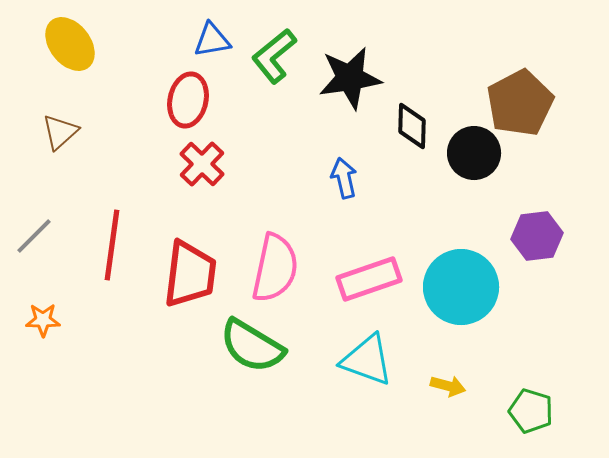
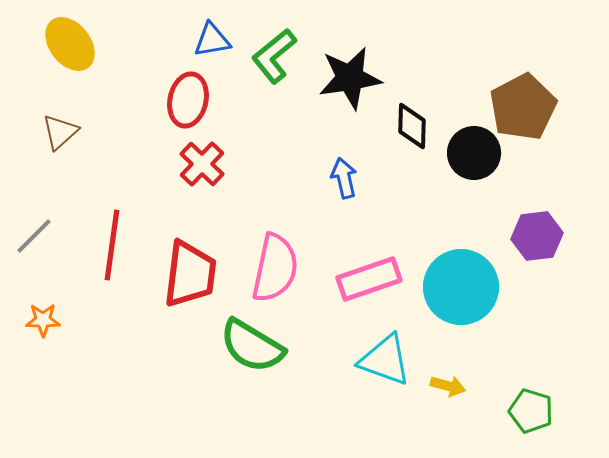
brown pentagon: moved 3 px right, 4 px down
cyan triangle: moved 18 px right
